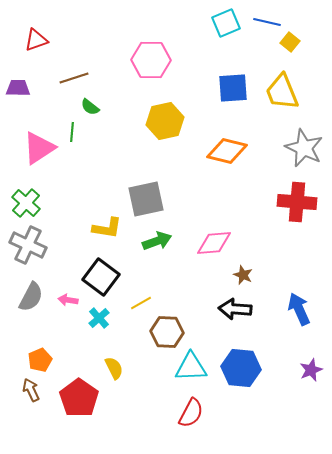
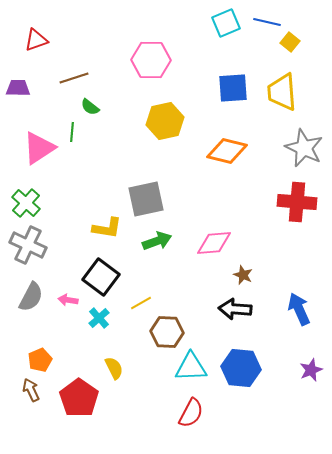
yellow trapezoid: rotated 18 degrees clockwise
